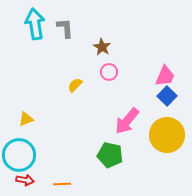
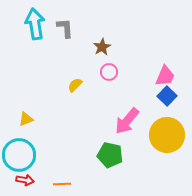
brown star: rotated 12 degrees clockwise
